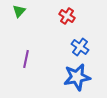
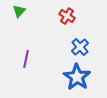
blue cross: rotated 12 degrees clockwise
blue star: rotated 28 degrees counterclockwise
